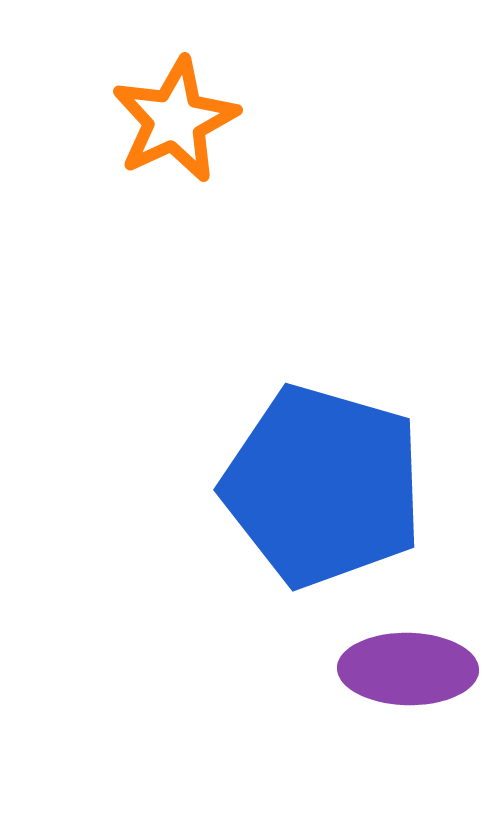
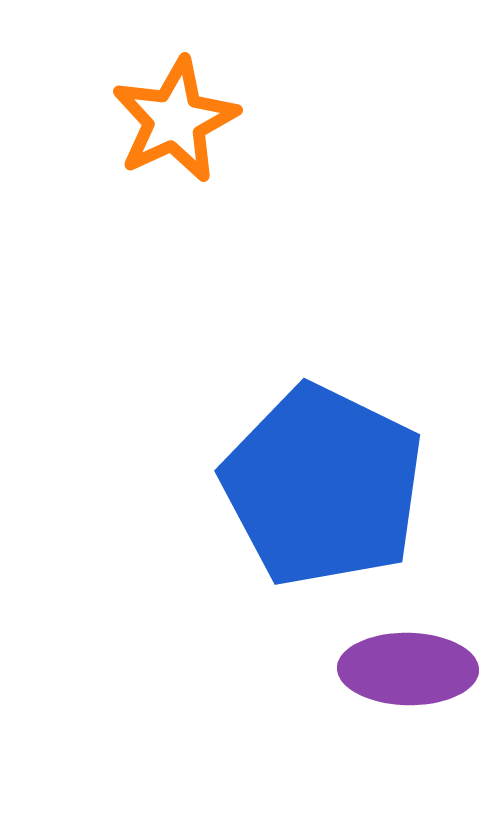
blue pentagon: rotated 10 degrees clockwise
